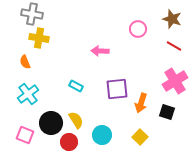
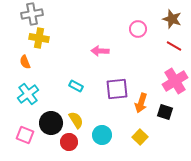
gray cross: rotated 20 degrees counterclockwise
black square: moved 2 px left
